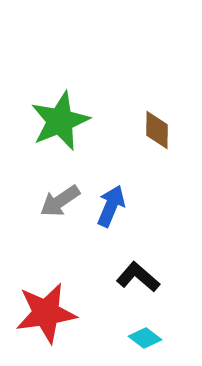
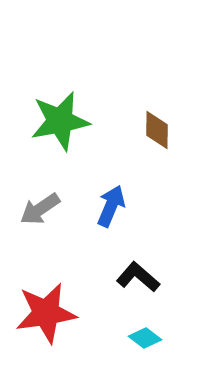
green star: rotated 12 degrees clockwise
gray arrow: moved 20 px left, 8 px down
